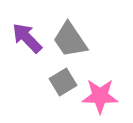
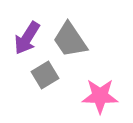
purple arrow: rotated 104 degrees counterclockwise
gray square: moved 18 px left, 7 px up
